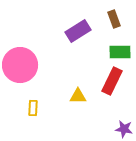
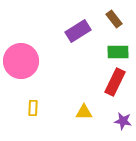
brown rectangle: rotated 18 degrees counterclockwise
green rectangle: moved 2 px left
pink circle: moved 1 px right, 4 px up
red rectangle: moved 3 px right, 1 px down
yellow triangle: moved 6 px right, 16 px down
purple star: moved 1 px left, 8 px up
